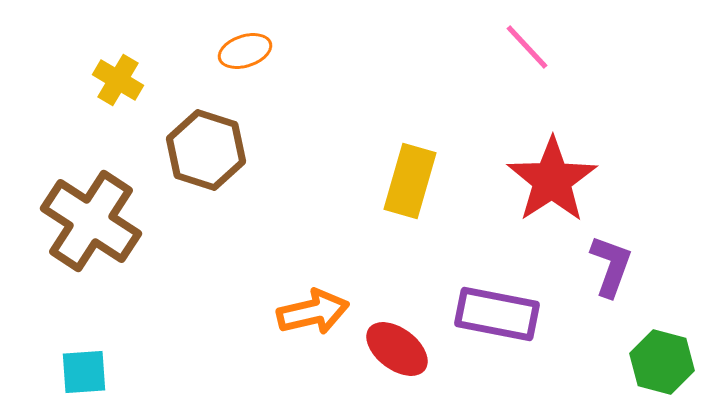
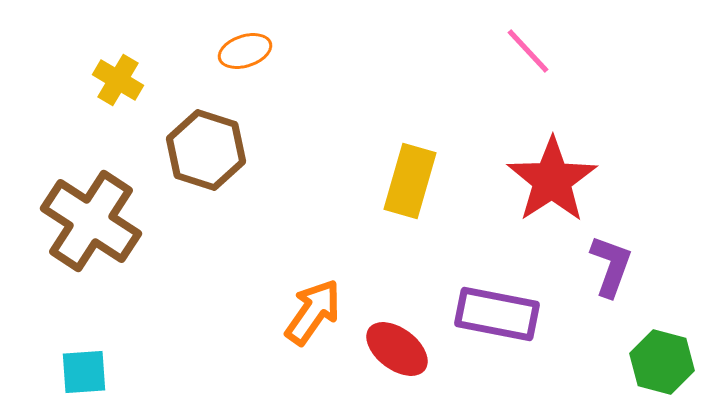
pink line: moved 1 px right, 4 px down
orange arrow: rotated 42 degrees counterclockwise
